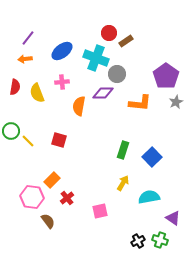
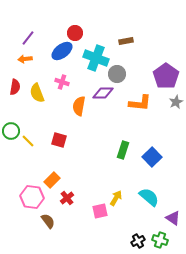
red circle: moved 34 px left
brown rectangle: rotated 24 degrees clockwise
pink cross: rotated 24 degrees clockwise
yellow arrow: moved 7 px left, 15 px down
cyan semicircle: rotated 50 degrees clockwise
